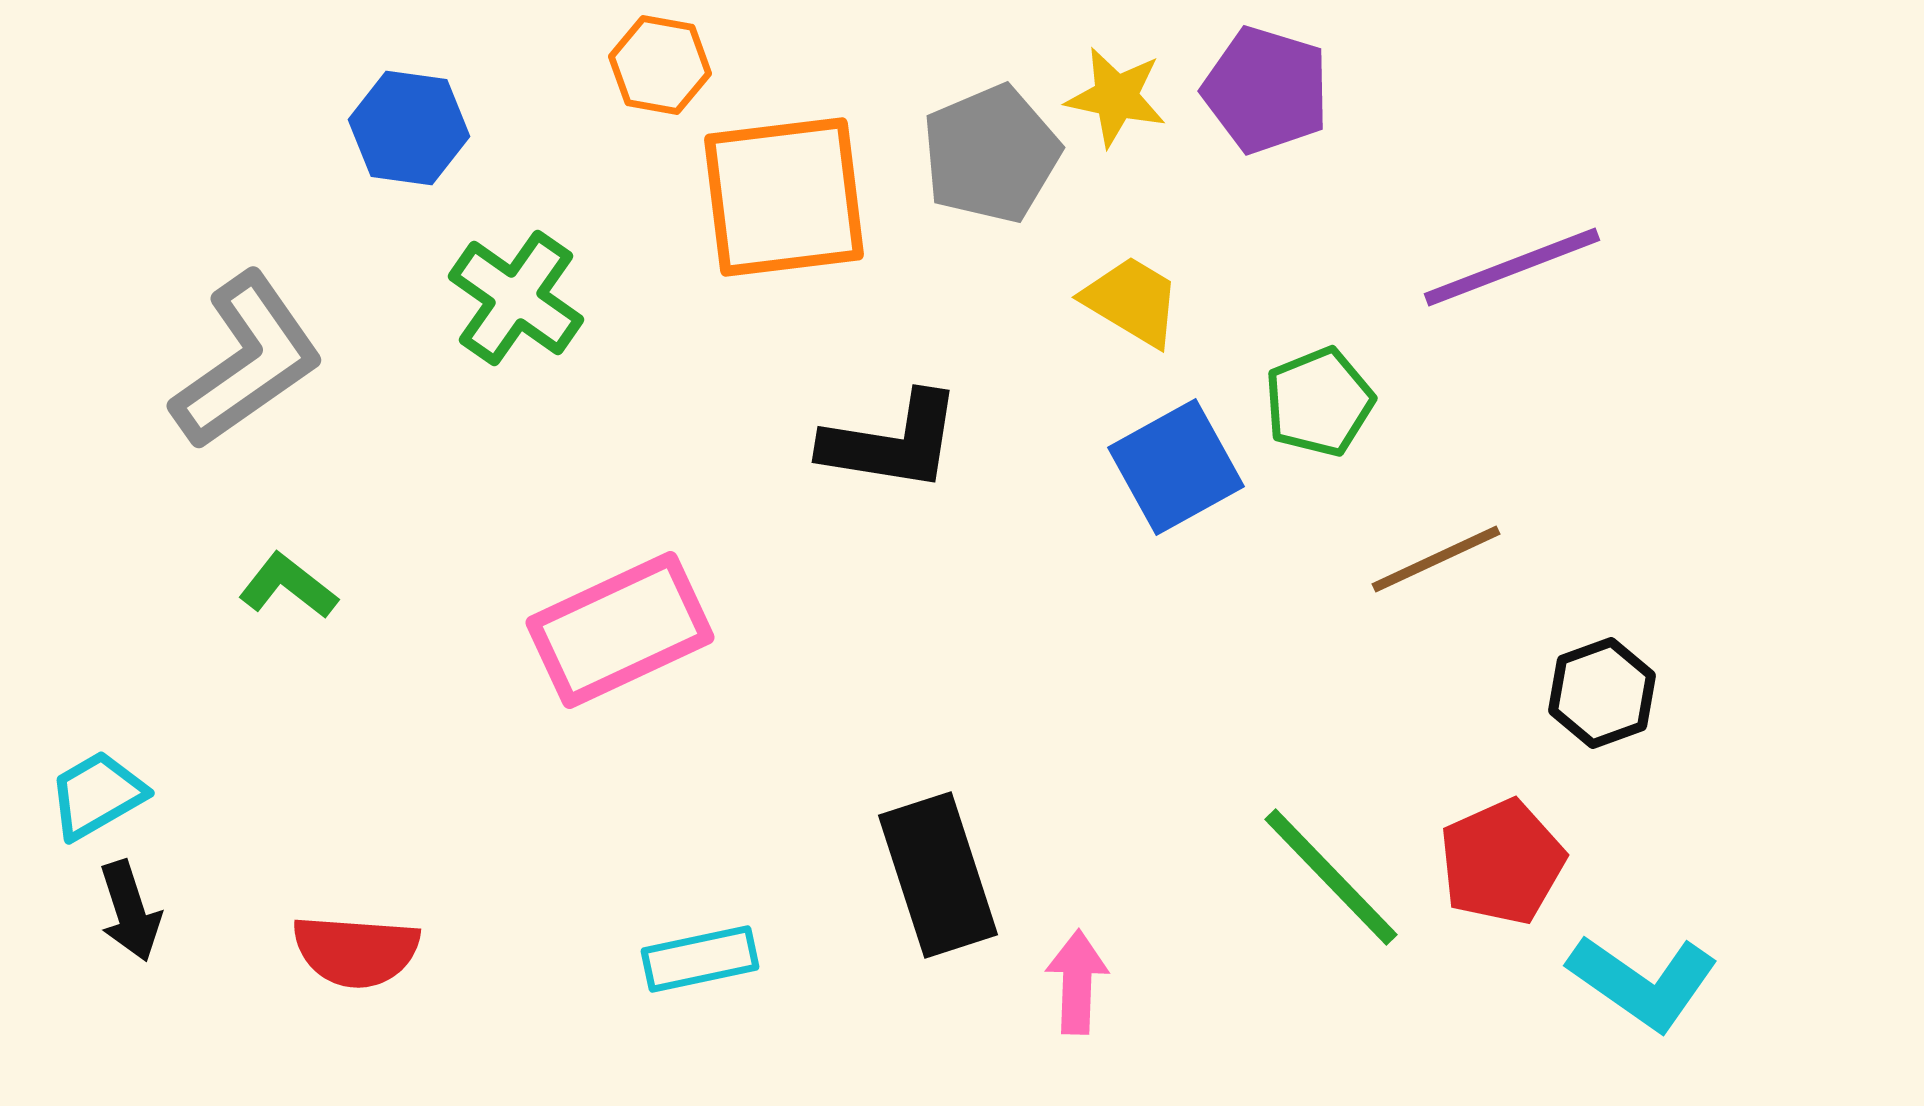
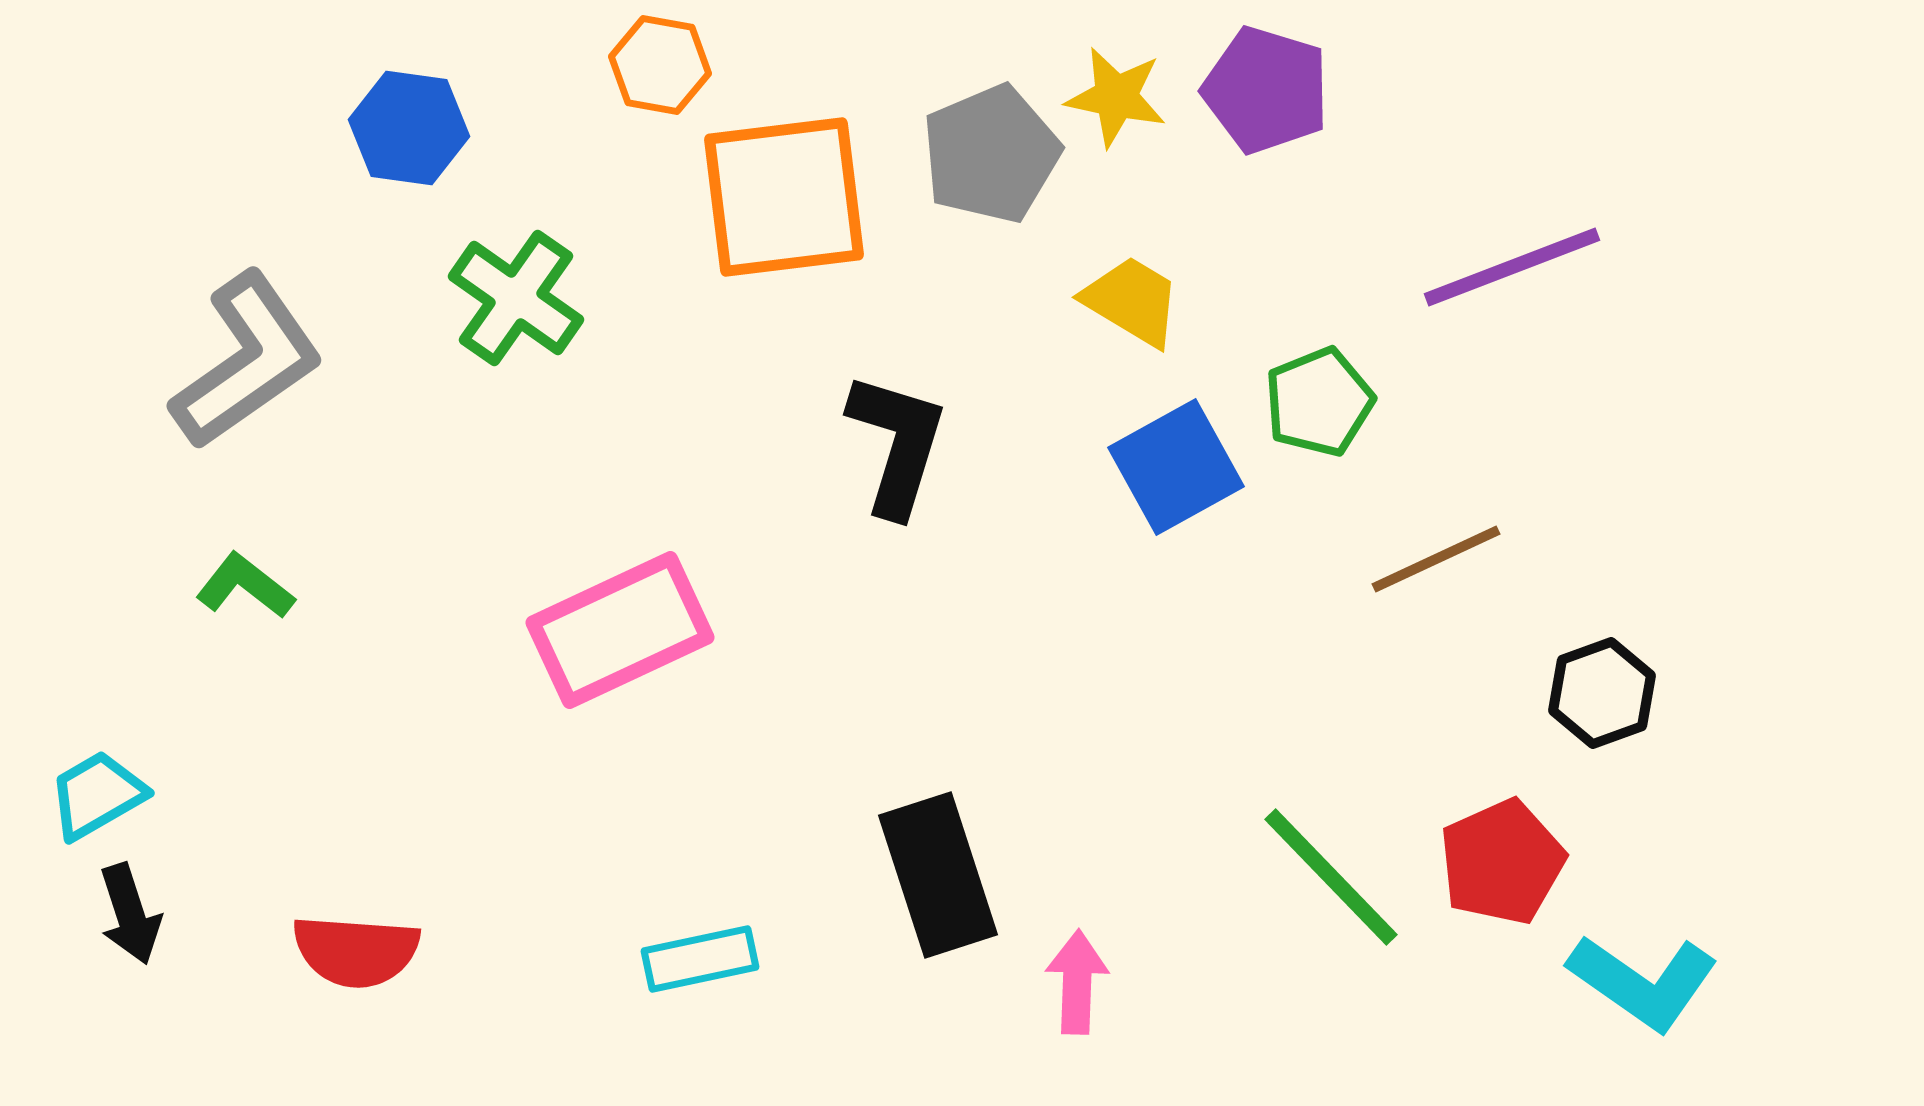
black L-shape: moved 5 px right, 2 px down; rotated 82 degrees counterclockwise
green L-shape: moved 43 px left
black arrow: moved 3 px down
